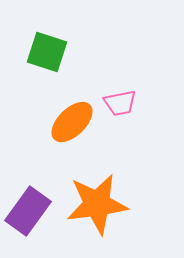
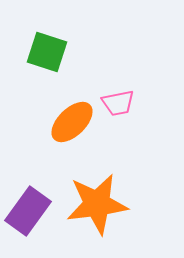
pink trapezoid: moved 2 px left
